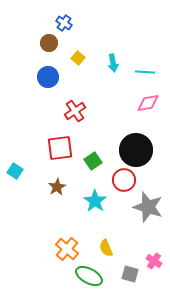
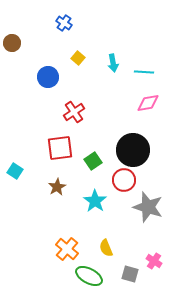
brown circle: moved 37 px left
cyan line: moved 1 px left
red cross: moved 1 px left, 1 px down
black circle: moved 3 px left
